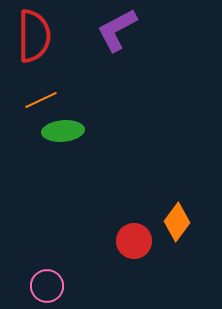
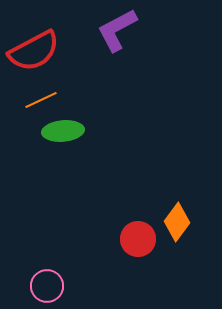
red semicircle: moved 15 px down; rotated 62 degrees clockwise
red circle: moved 4 px right, 2 px up
